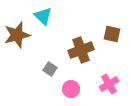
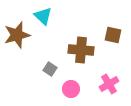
brown square: moved 1 px right, 1 px down
brown cross: rotated 25 degrees clockwise
